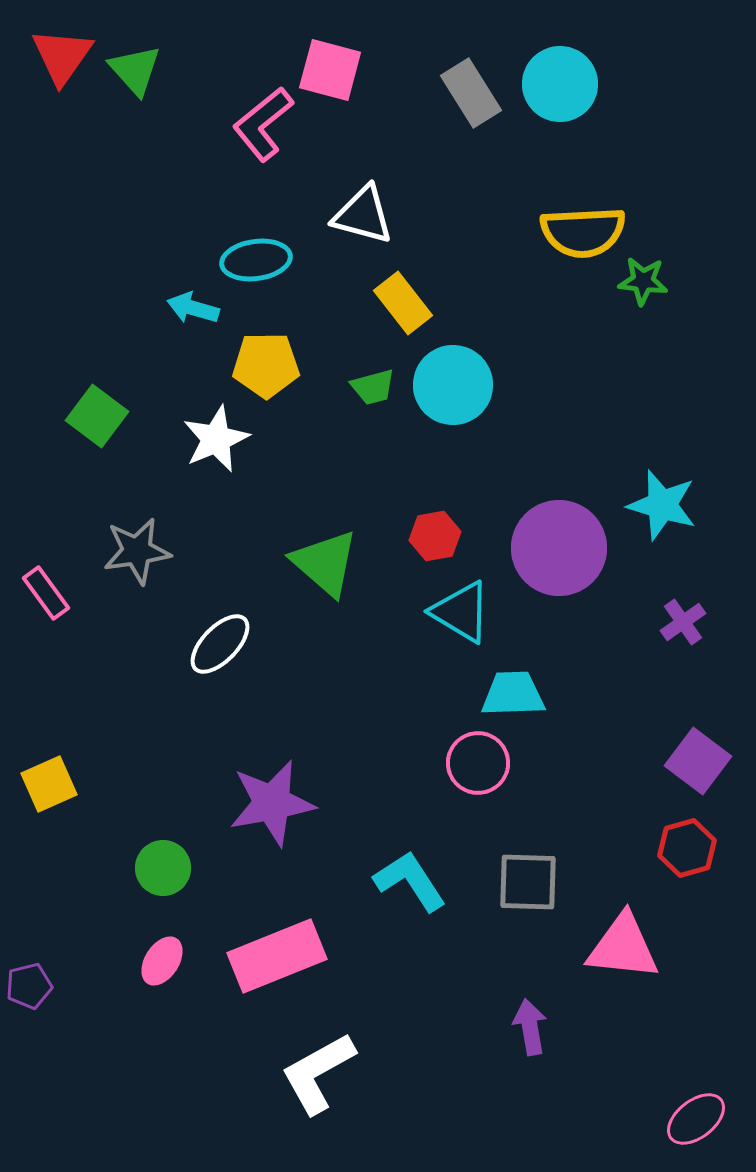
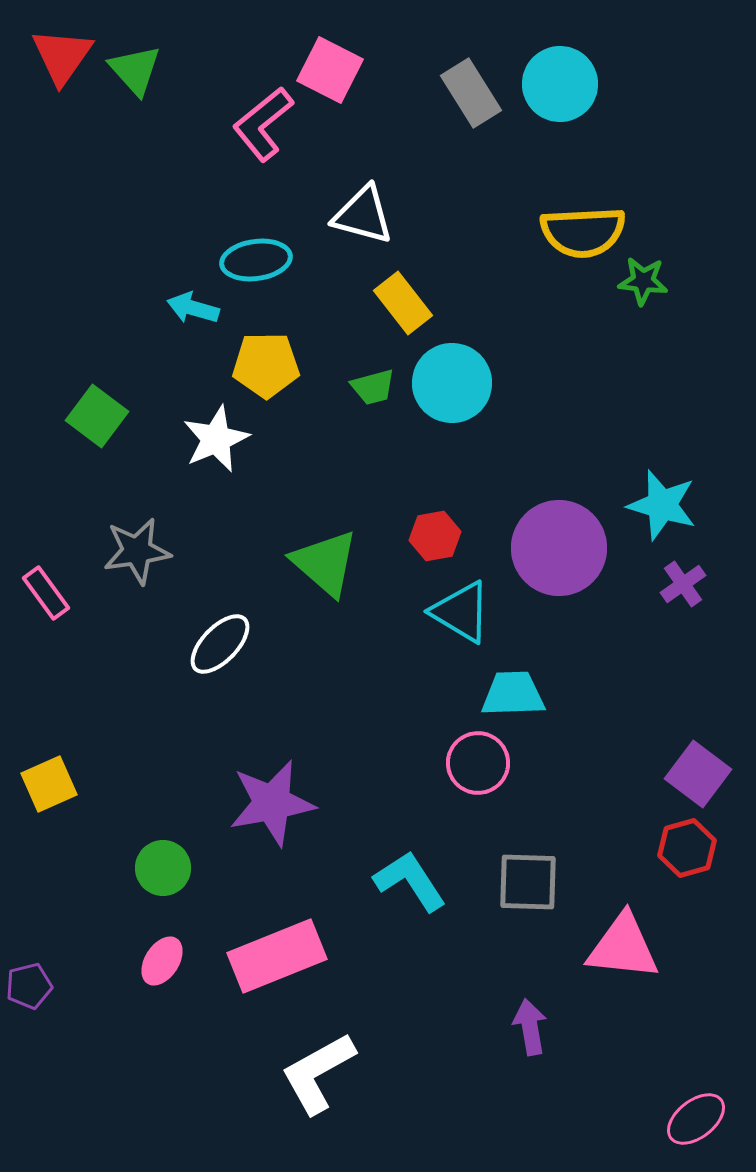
pink square at (330, 70): rotated 12 degrees clockwise
cyan circle at (453, 385): moved 1 px left, 2 px up
purple cross at (683, 622): moved 38 px up
purple square at (698, 761): moved 13 px down
